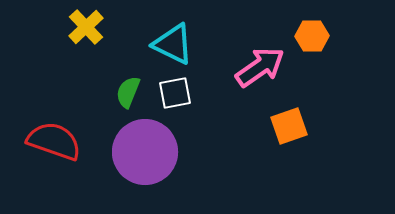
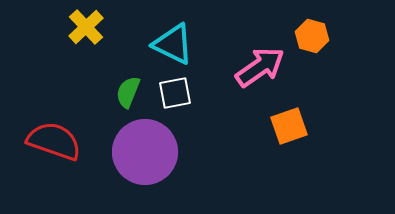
orange hexagon: rotated 16 degrees clockwise
